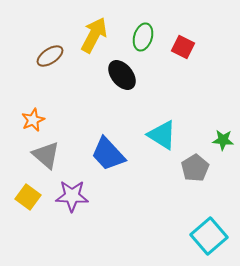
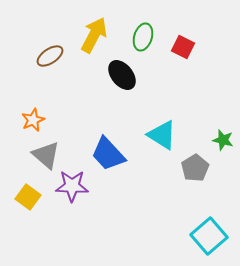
green star: rotated 10 degrees clockwise
purple star: moved 10 px up
